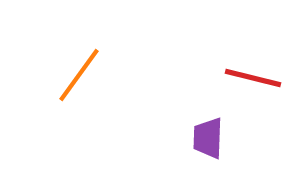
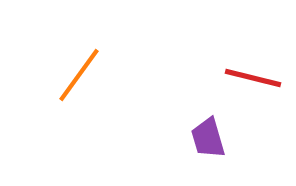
purple trapezoid: rotated 18 degrees counterclockwise
